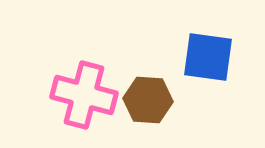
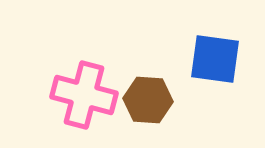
blue square: moved 7 px right, 2 px down
